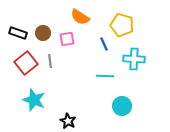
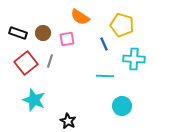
gray line: rotated 24 degrees clockwise
